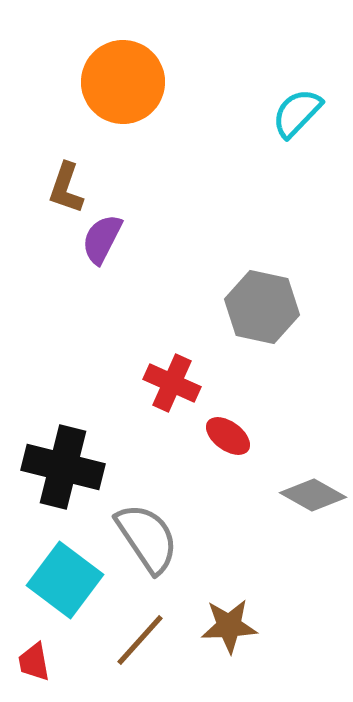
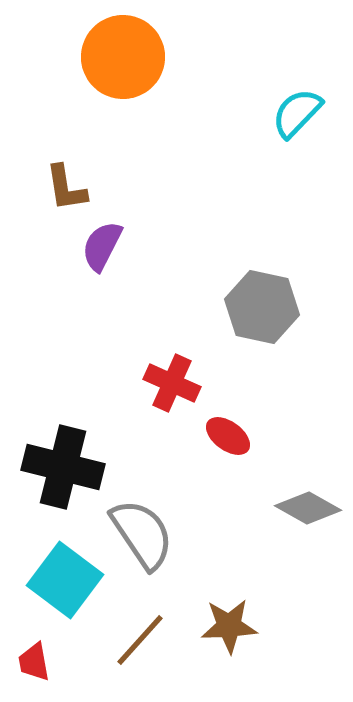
orange circle: moved 25 px up
brown L-shape: rotated 28 degrees counterclockwise
purple semicircle: moved 7 px down
gray diamond: moved 5 px left, 13 px down
gray semicircle: moved 5 px left, 4 px up
